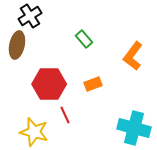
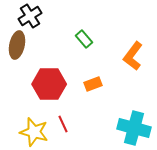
red line: moved 2 px left, 9 px down
